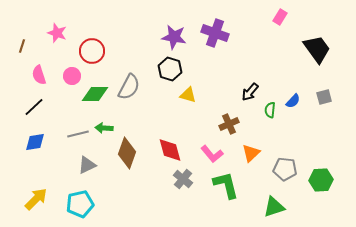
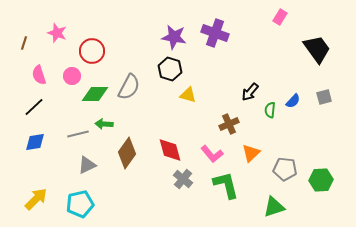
brown line: moved 2 px right, 3 px up
green arrow: moved 4 px up
brown diamond: rotated 16 degrees clockwise
